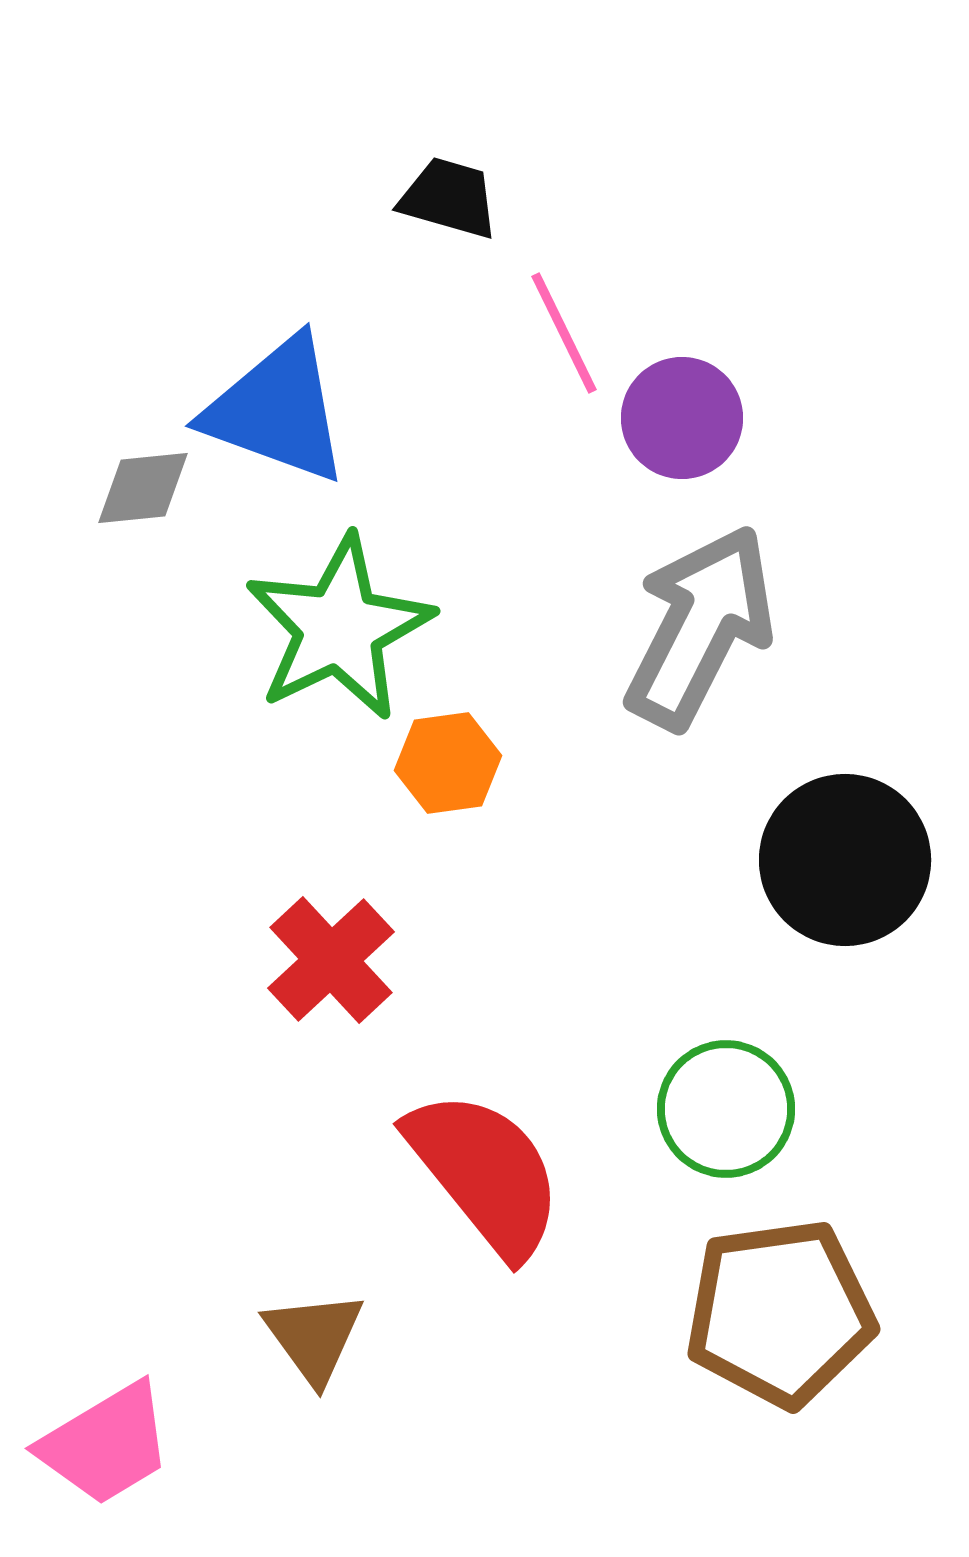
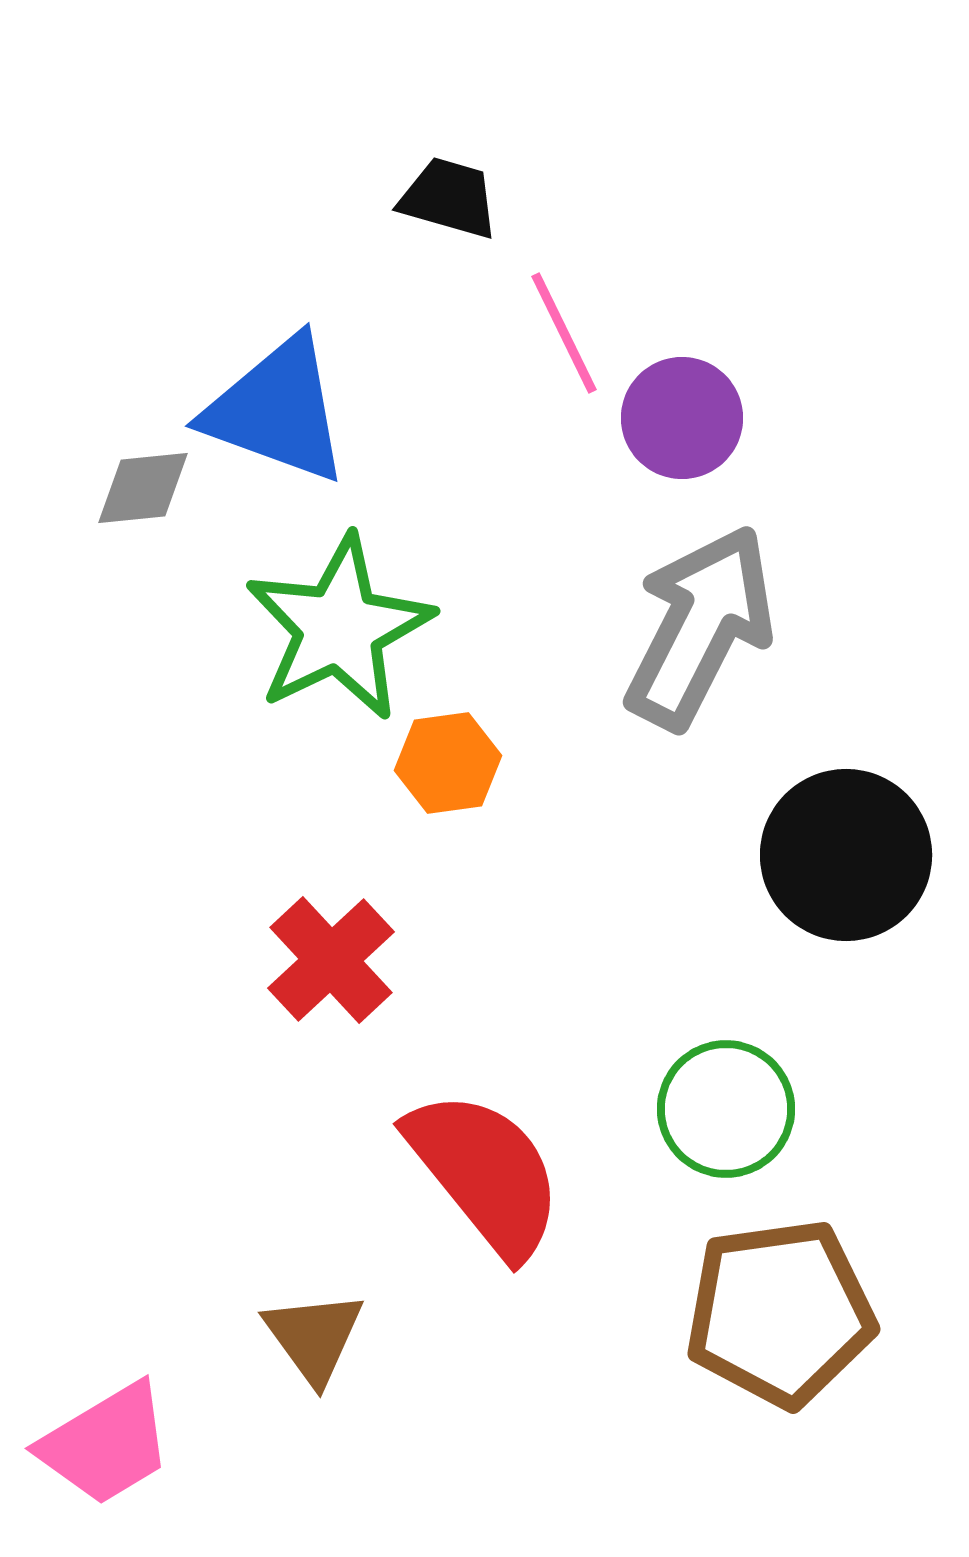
black circle: moved 1 px right, 5 px up
